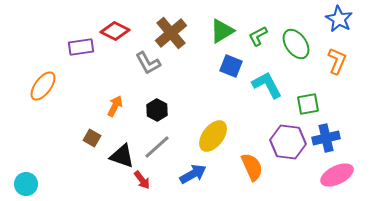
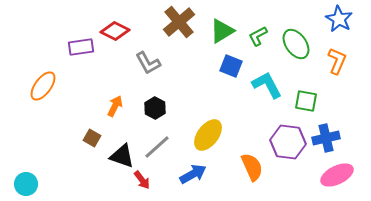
brown cross: moved 8 px right, 11 px up
green square: moved 2 px left, 3 px up; rotated 20 degrees clockwise
black hexagon: moved 2 px left, 2 px up
yellow ellipse: moved 5 px left, 1 px up
